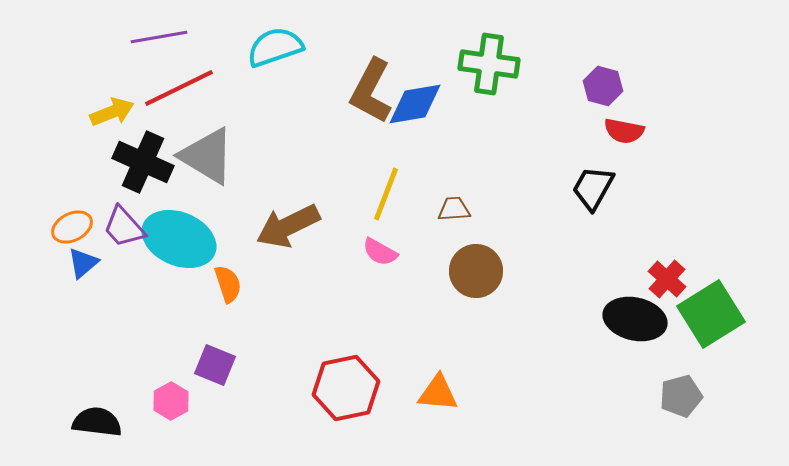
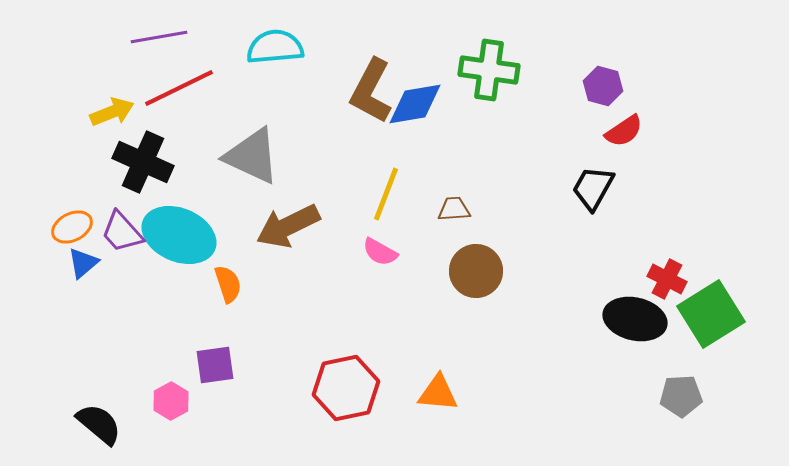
cyan semicircle: rotated 14 degrees clockwise
green cross: moved 6 px down
red semicircle: rotated 45 degrees counterclockwise
gray triangle: moved 45 px right; rotated 6 degrees counterclockwise
purple trapezoid: moved 2 px left, 5 px down
cyan ellipse: moved 4 px up
red cross: rotated 15 degrees counterclockwise
purple square: rotated 30 degrees counterclockwise
gray pentagon: rotated 12 degrees clockwise
black semicircle: moved 2 px right, 2 px down; rotated 33 degrees clockwise
